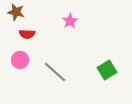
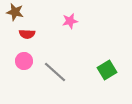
brown star: moved 1 px left
pink star: rotated 21 degrees clockwise
pink circle: moved 4 px right, 1 px down
